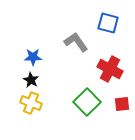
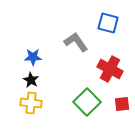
yellow cross: rotated 15 degrees counterclockwise
